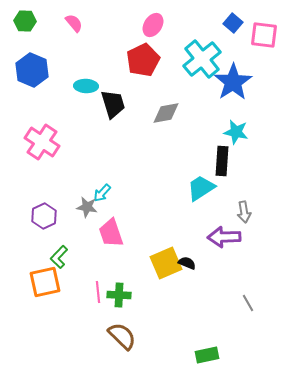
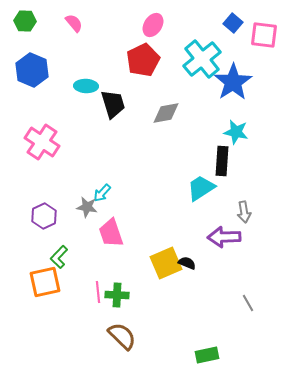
green cross: moved 2 px left
